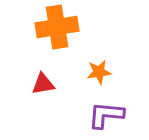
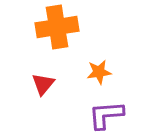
red triangle: rotated 40 degrees counterclockwise
purple L-shape: rotated 9 degrees counterclockwise
